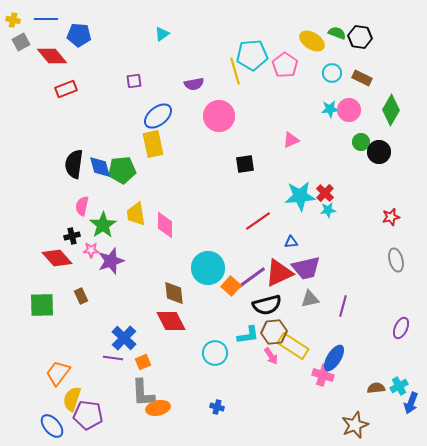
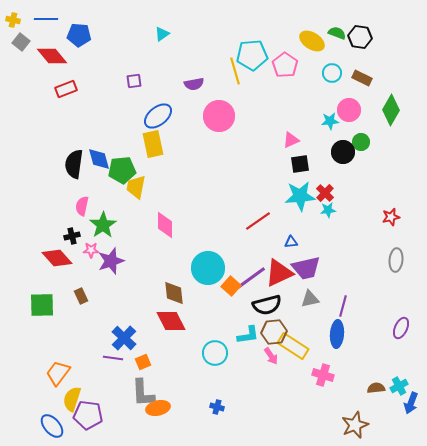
gray square at (21, 42): rotated 24 degrees counterclockwise
cyan star at (330, 109): moved 12 px down
black circle at (379, 152): moved 36 px left
black square at (245, 164): moved 55 px right
blue diamond at (100, 167): moved 1 px left, 8 px up
yellow trapezoid at (136, 214): moved 27 px up; rotated 20 degrees clockwise
gray ellipse at (396, 260): rotated 20 degrees clockwise
blue ellipse at (334, 358): moved 3 px right, 24 px up; rotated 28 degrees counterclockwise
